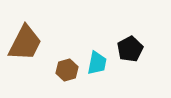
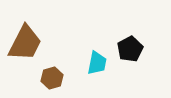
brown hexagon: moved 15 px left, 8 px down
